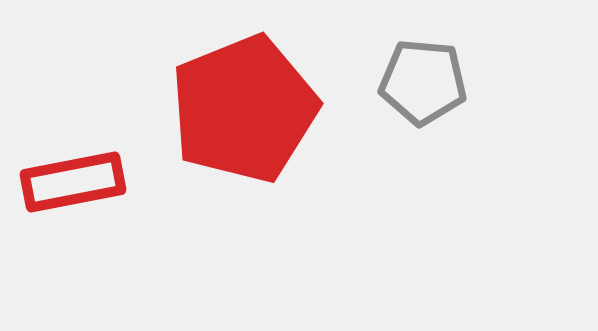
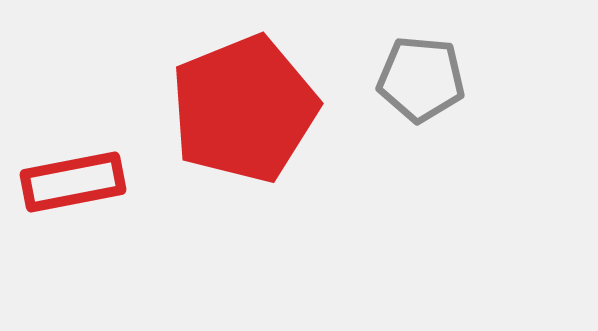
gray pentagon: moved 2 px left, 3 px up
